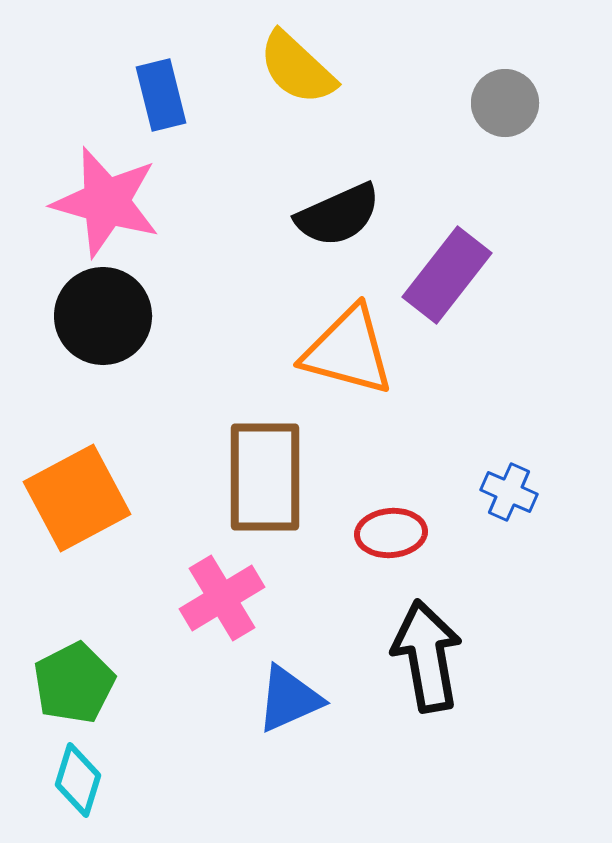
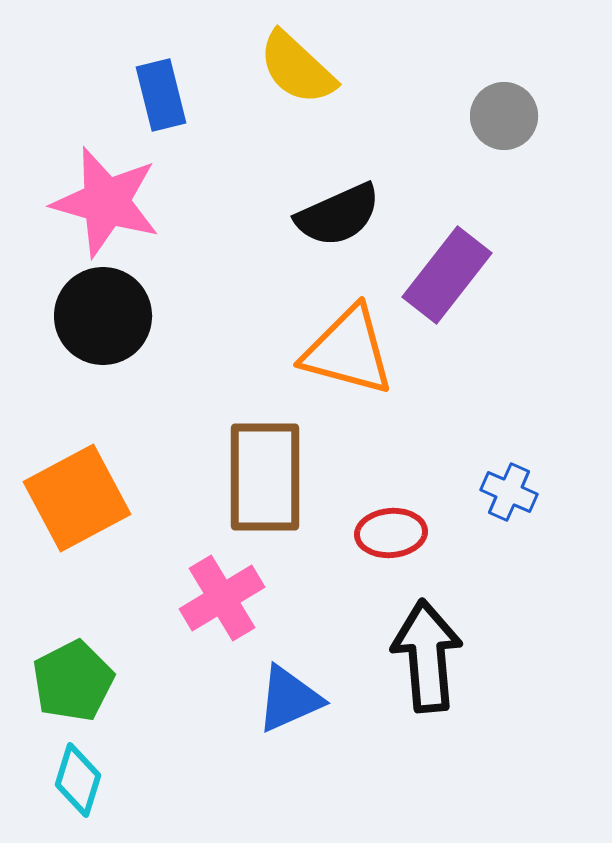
gray circle: moved 1 px left, 13 px down
black arrow: rotated 5 degrees clockwise
green pentagon: moved 1 px left, 2 px up
